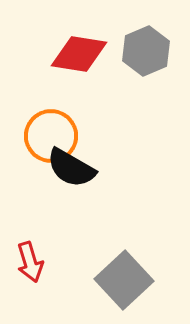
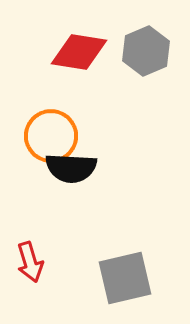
red diamond: moved 2 px up
black semicircle: rotated 27 degrees counterclockwise
gray square: moved 1 px right, 2 px up; rotated 30 degrees clockwise
